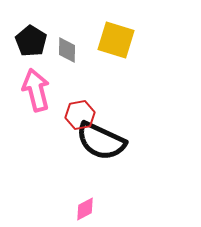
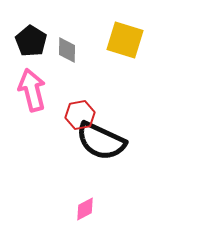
yellow square: moved 9 px right
pink arrow: moved 4 px left
